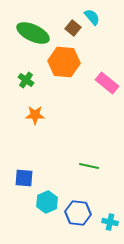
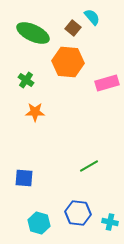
orange hexagon: moved 4 px right
pink rectangle: rotated 55 degrees counterclockwise
orange star: moved 3 px up
green line: rotated 42 degrees counterclockwise
cyan hexagon: moved 8 px left, 21 px down; rotated 20 degrees counterclockwise
